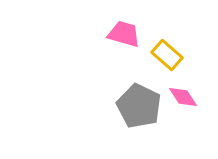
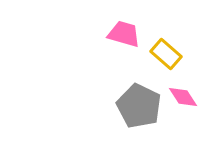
yellow rectangle: moved 1 px left, 1 px up
